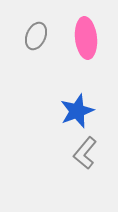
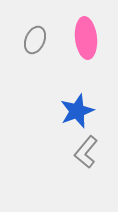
gray ellipse: moved 1 px left, 4 px down
gray L-shape: moved 1 px right, 1 px up
